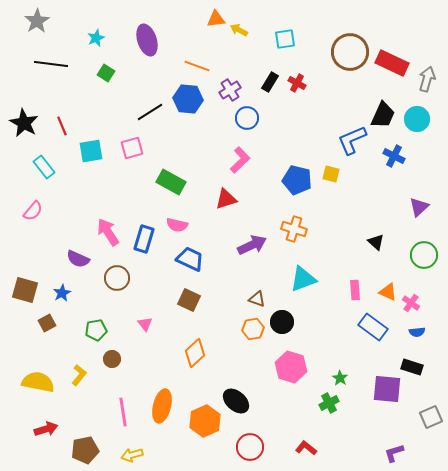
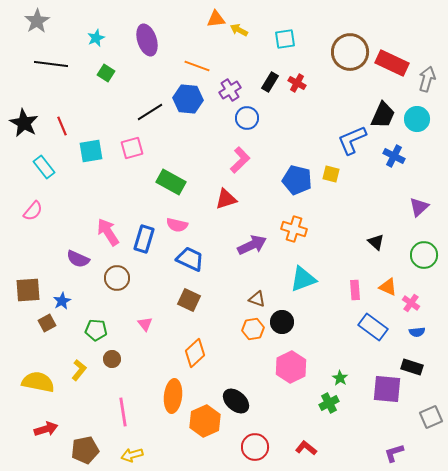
brown square at (25, 290): moved 3 px right; rotated 20 degrees counterclockwise
orange triangle at (388, 292): moved 5 px up
blue star at (62, 293): moved 8 px down
green pentagon at (96, 330): rotated 15 degrees clockwise
pink hexagon at (291, 367): rotated 16 degrees clockwise
yellow L-shape at (79, 375): moved 5 px up
orange ellipse at (162, 406): moved 11 px right, 10 px up; rotated 8 degrees counterclockwise
red circle at (250, 447): moved 5 px right
